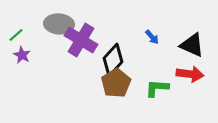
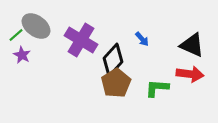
gray ellipse: moved 23 px left, 2 px down; rotated 32 degrees clockwise
blue arrow: moved 10 px left, 2 px down
